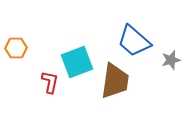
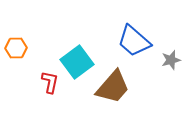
cyan square: rotated 16 degrees counterclockwise
brown trapezoid: moved 2 px left, 6 px down; rotated 33 degrees clockwise
